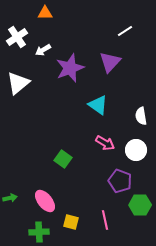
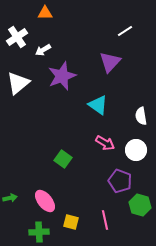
purple star: moved 8 px left, 8 px down
green hexagon: rotated 15 degrees clockwise
